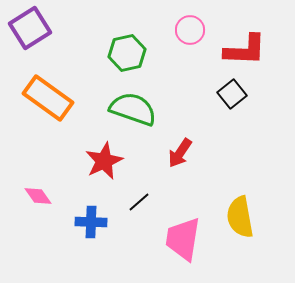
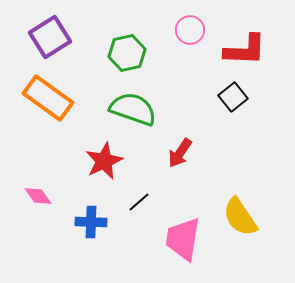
purple square: moved 20 px right, 9 px down
black square: moved 1 px right, 3 px down
yellow semicircle: rotated 24 degrees counterclockwise
